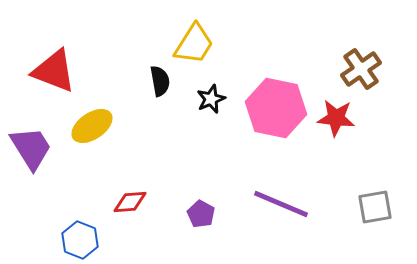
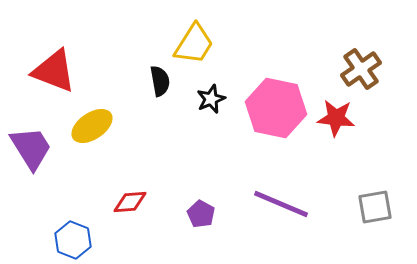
blue hexagon: moved 7 px left
